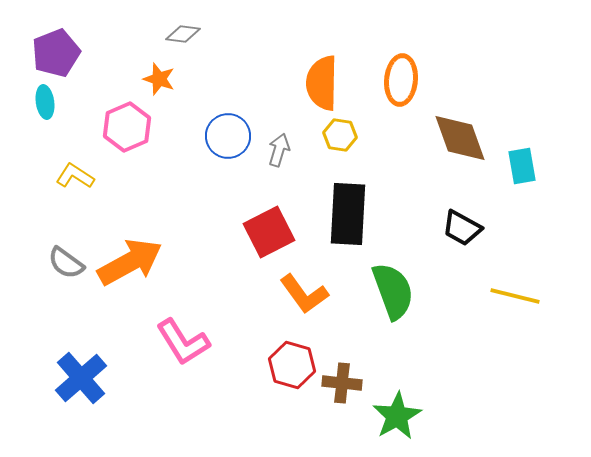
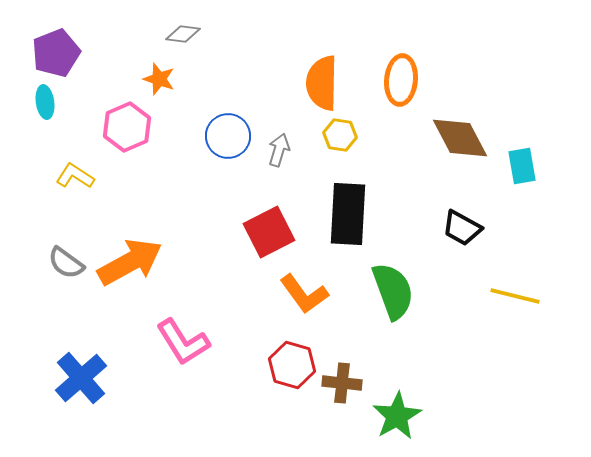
brown diamond: rotated 8 degrees counterclockwise
